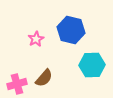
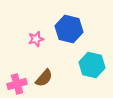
blue hexagon: moved 2 px left, 1 px up
pink star: rotated 14 degrees clockwise
cyan hexagon: rotated 15 degrees clockwise
